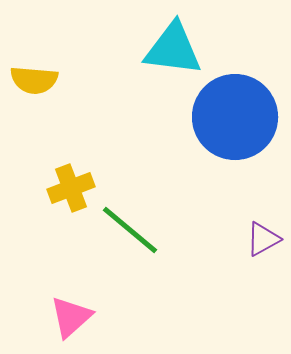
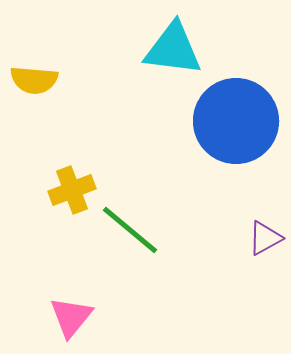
blue circle: moved 1 px right, 4 px down
yellow cross: moved 1 px right, 2 px down
purple triangle: moved 2 px right, 1 px up
pink triangle: rotated 9 degrees counterclockwise
